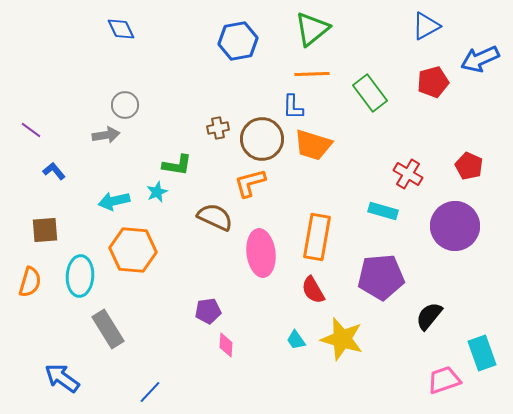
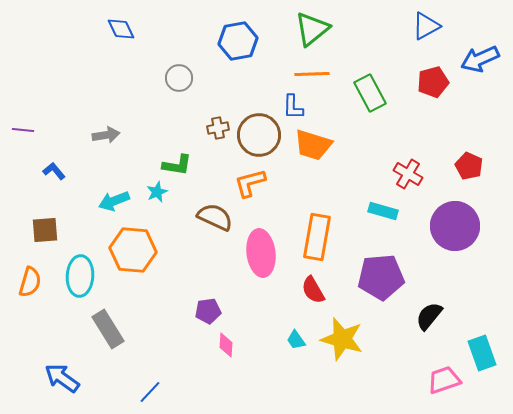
green rectangle at (370, 93): rotated 9 degrees clockwise
gray circle at (125, 105): moved 54 px right, 27 px up
purple line at (31, 130): moved 8 px left; rotated 30 degrees counterclockwise
brown circle at (262, 139): moved 3 px left, 4 px up
cyan arrow at (114, 201): rotated 8 degrees counterclockwise
